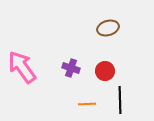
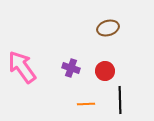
orange line: moved 1 px left
